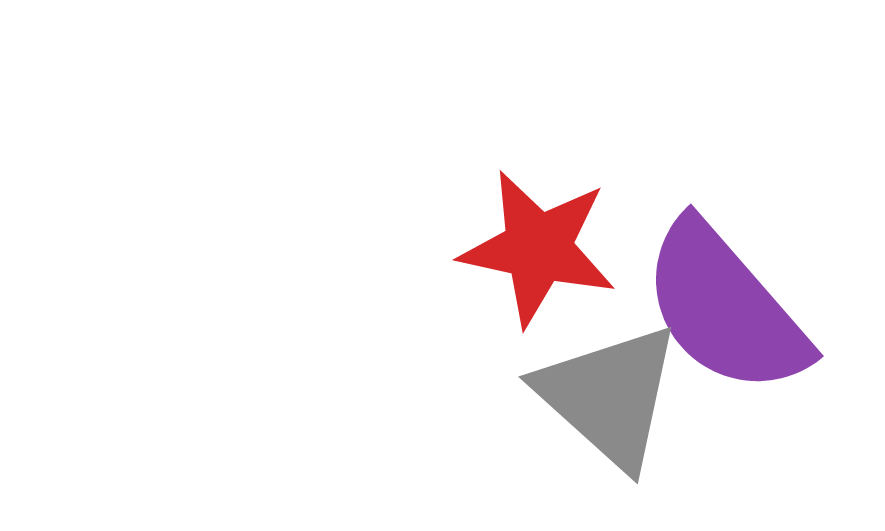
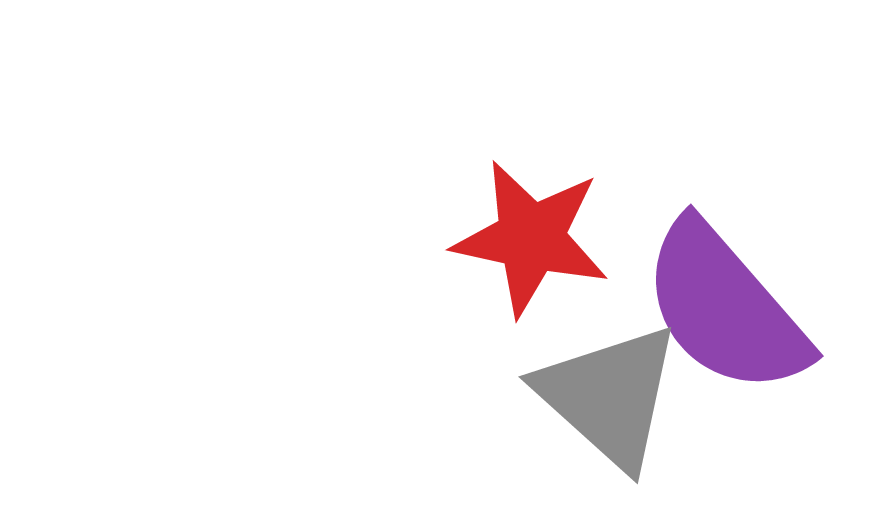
red star: moved 7 px left, 10 px up
